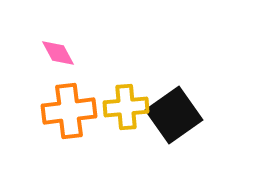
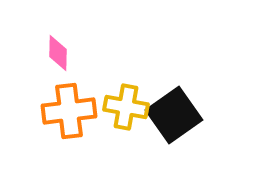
pink diamond: rotated 30 degrees clockwise
yellow cross: rotated 15 degrees clockwise
